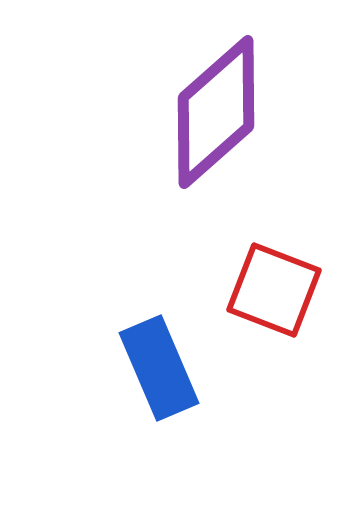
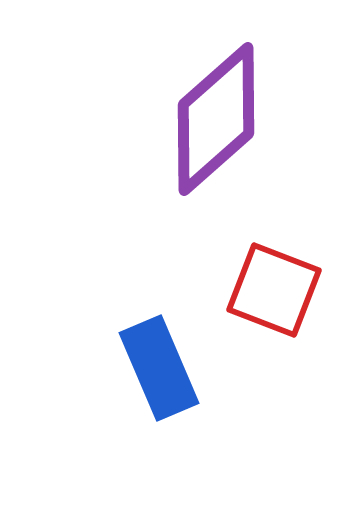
purple diamond: moved 7 px down
